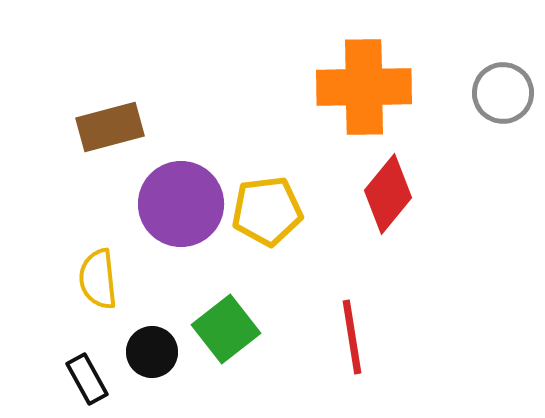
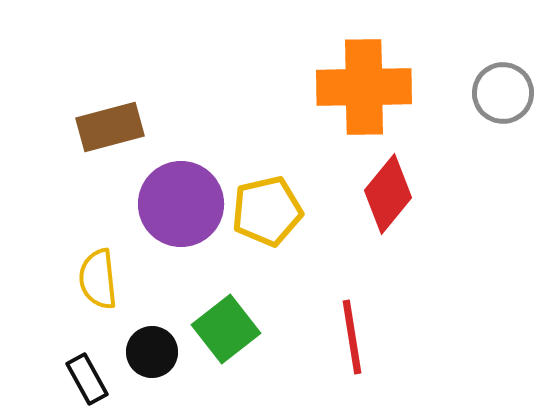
yellow pentagon: rotated 6 degrees counterclockwise
